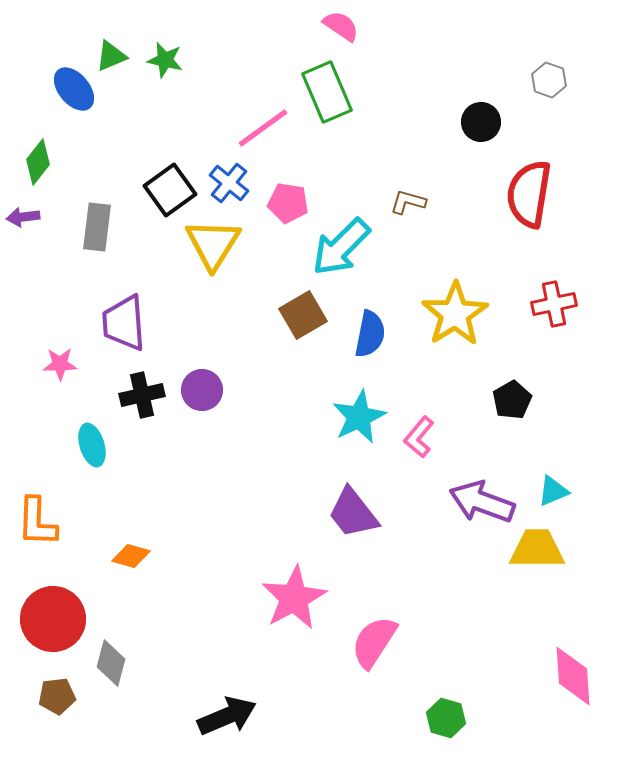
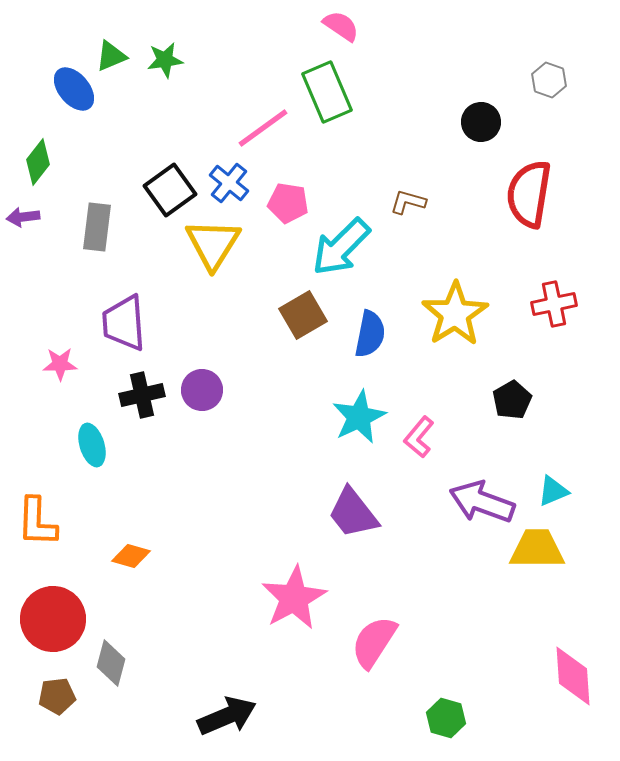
green star at (165, 60): rotated 21 degrees counterclockwise
